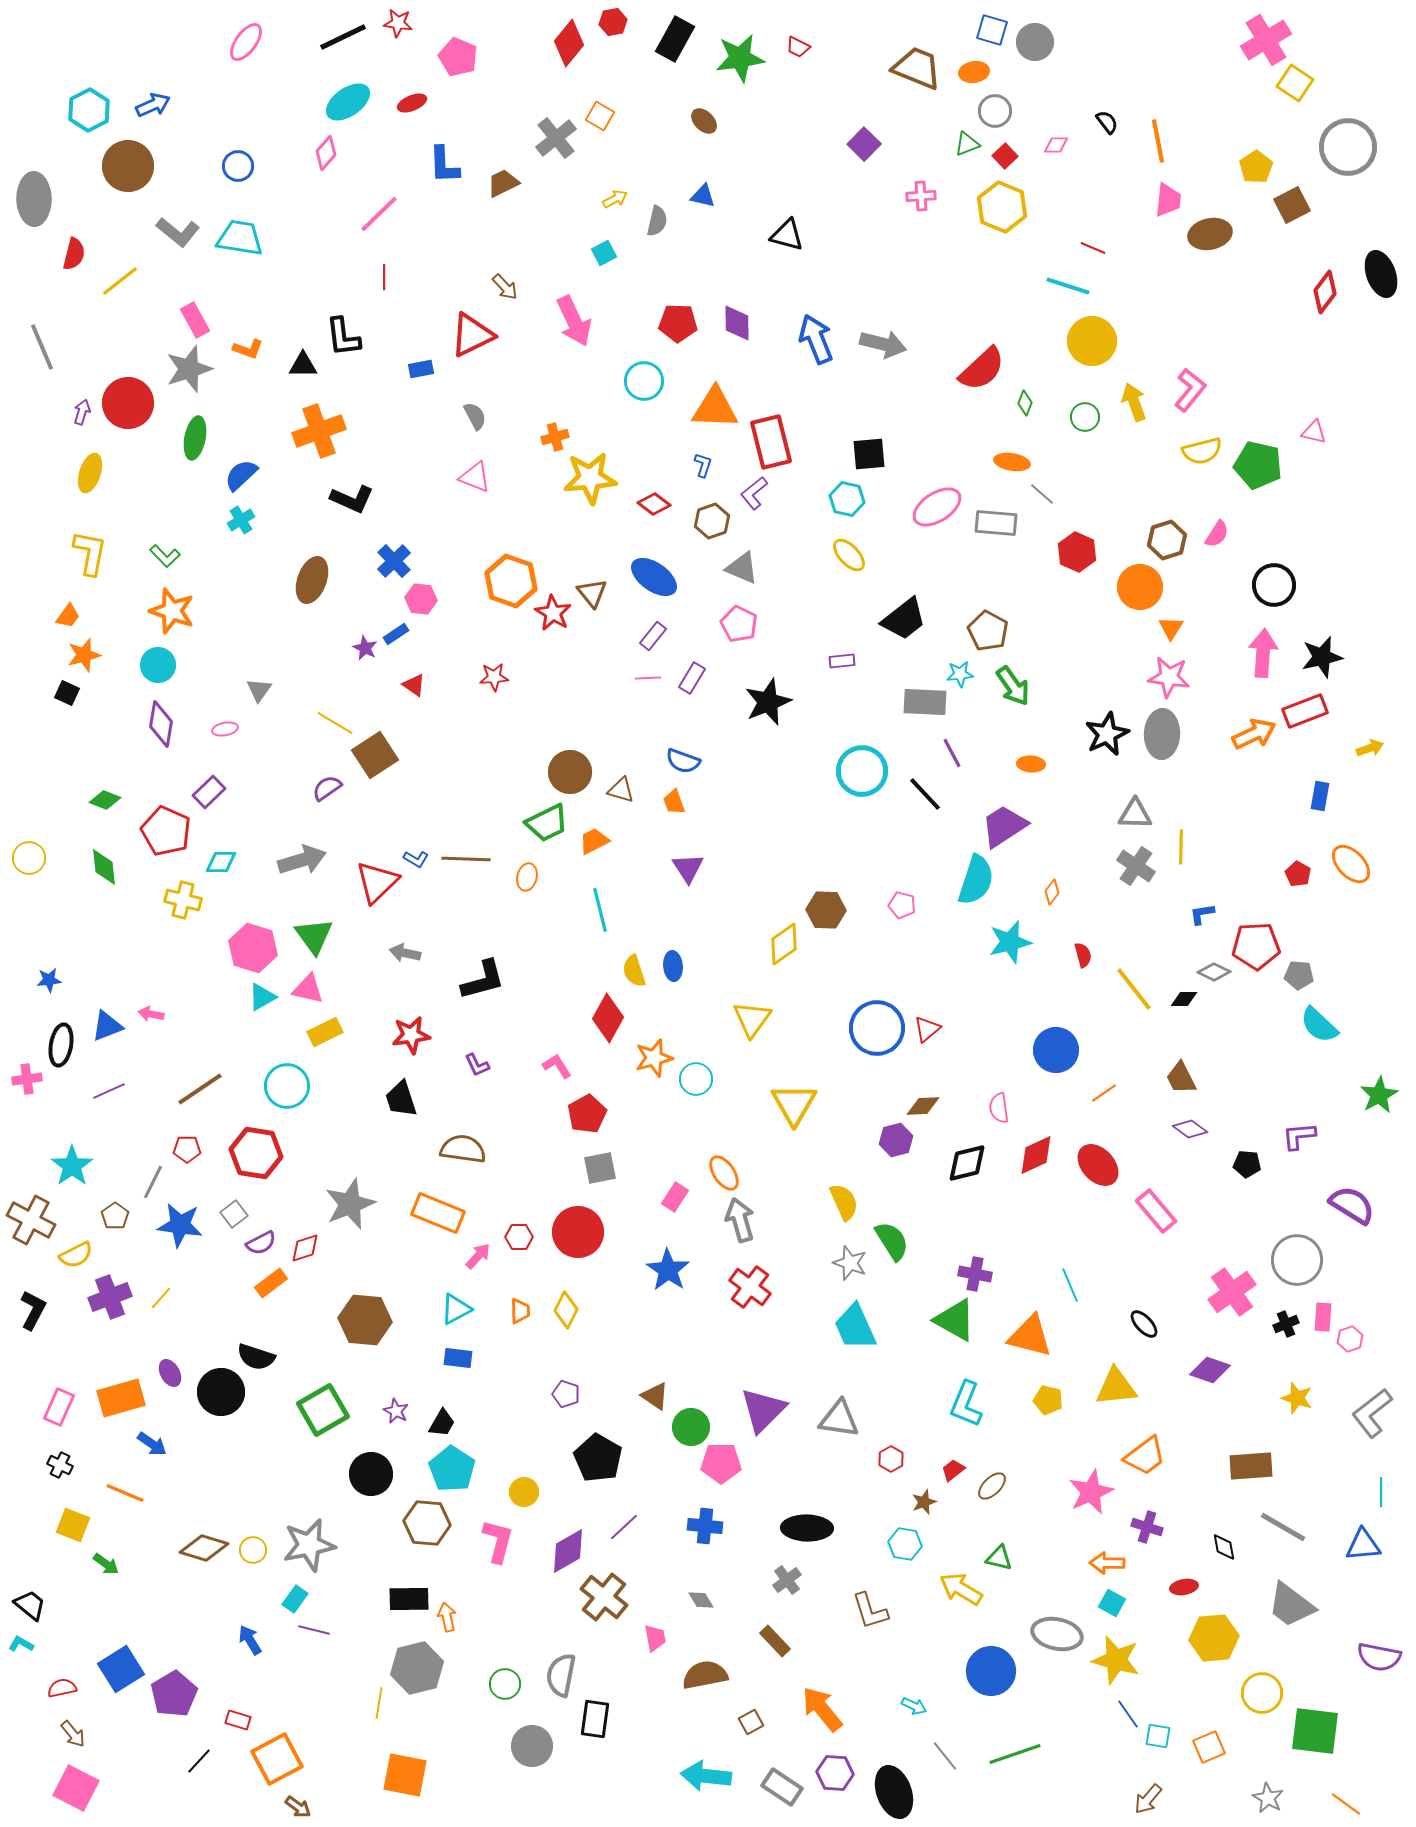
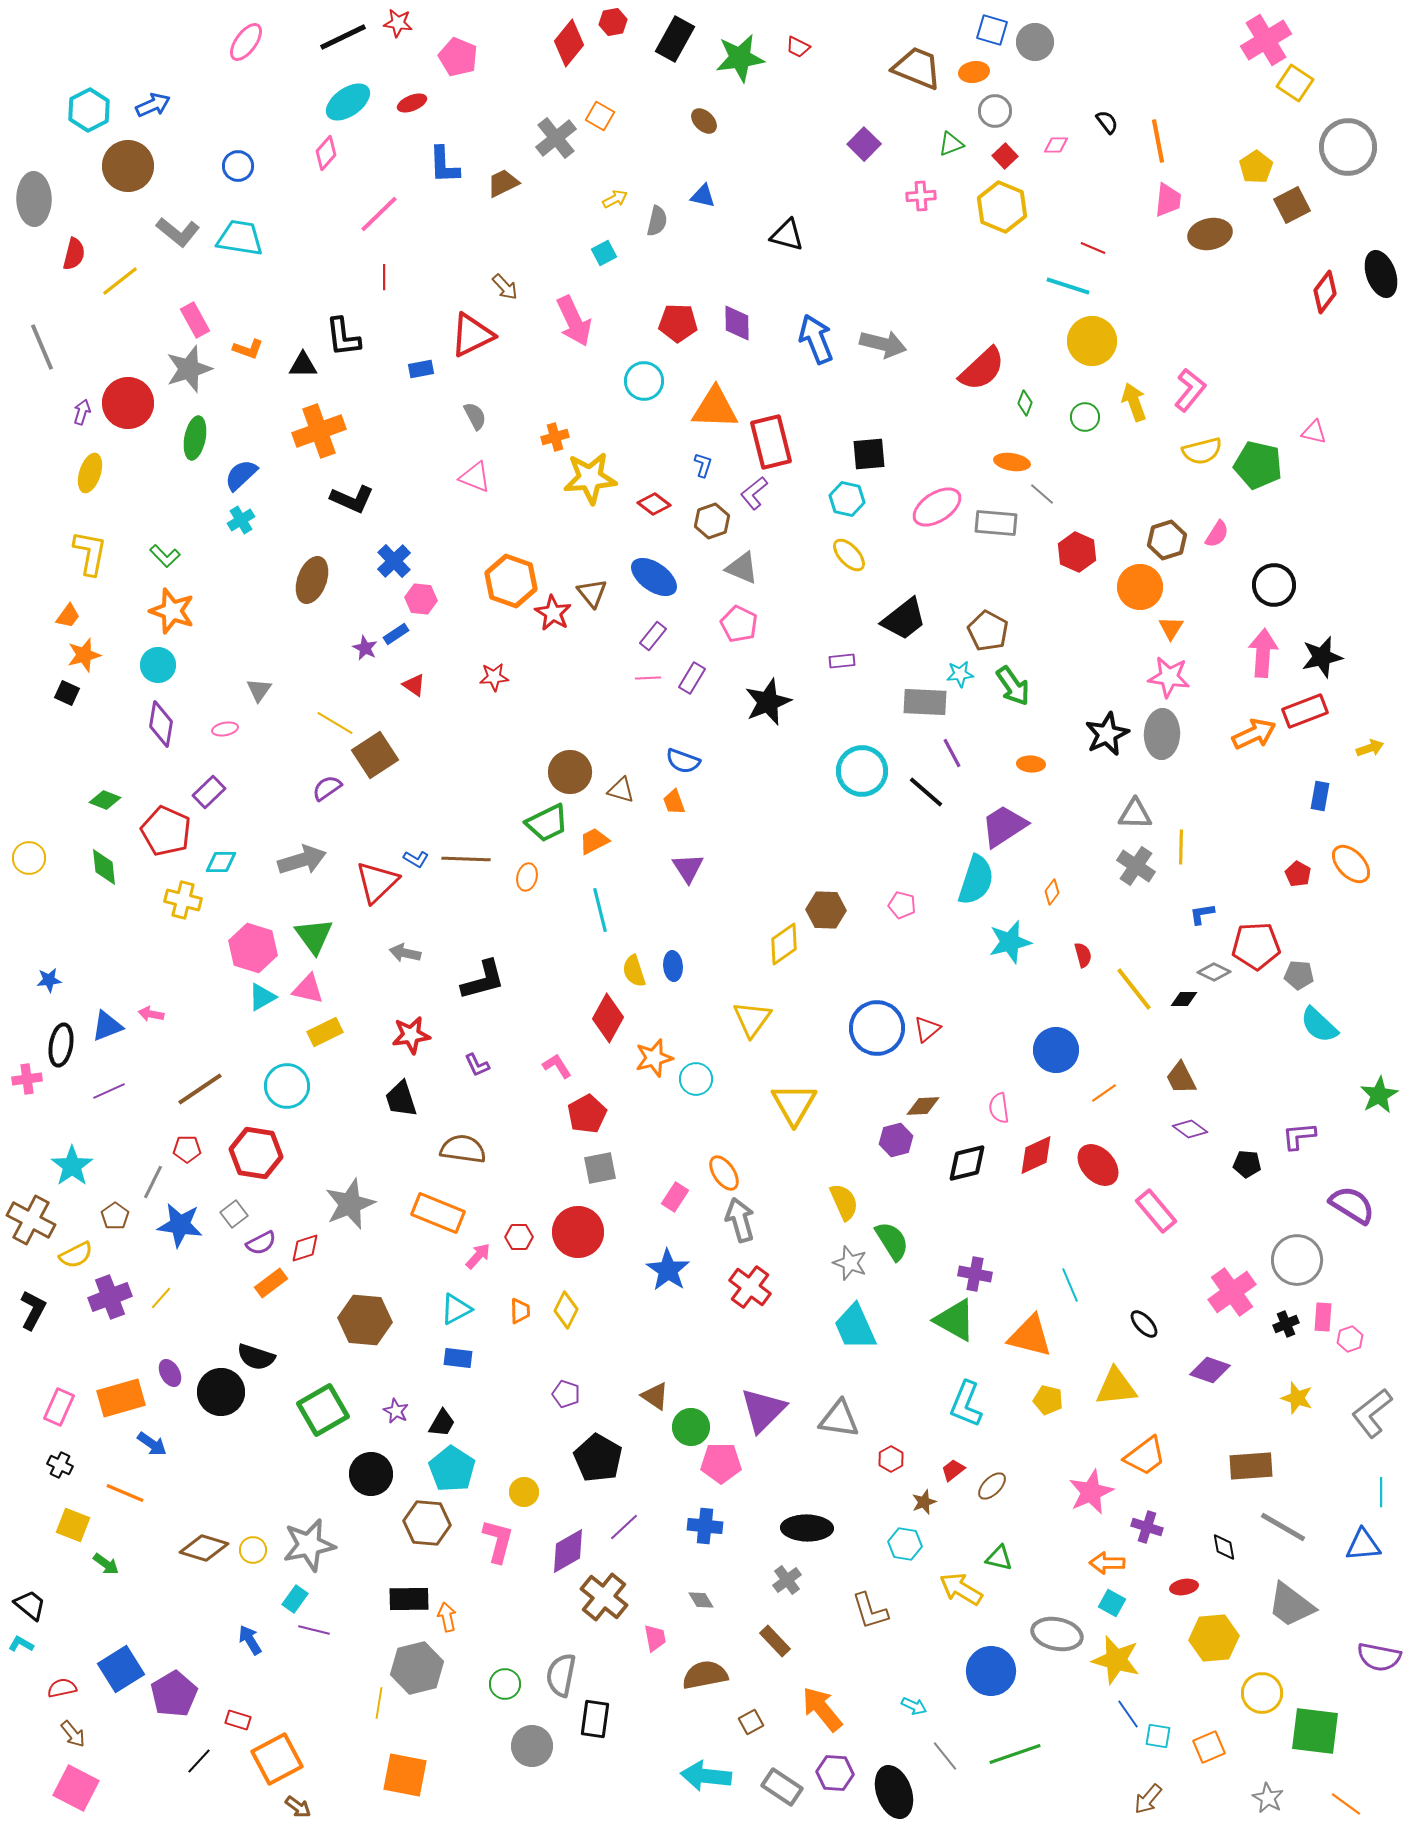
green triangle at (967, 144): moved 16 px left
black line at (925, 794): moved 1 px right, 2 px up; rotated 6 degrees counterclockwise
